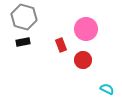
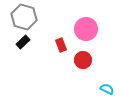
black rectangle: rotated 32 degrees counterclockwise
